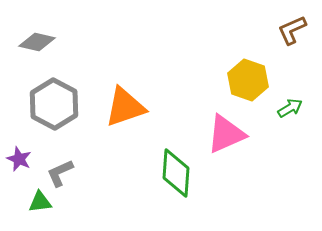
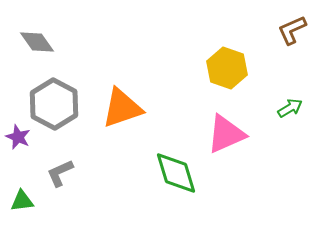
gray diamond: rotated 42 degrees clockwise
yellow hexagon: moved 21 px left, 12 px up
orange triangle: moved 3 px left, 1 px down
purple star: moved 1 px left, 22 px up
green diamond: rotated 21 degrees counterclockwise
green triangle: moved 18 px left, 1 px up
